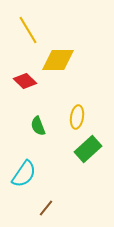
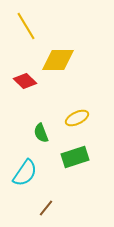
yellow line: moved 2 px left, 4 px up
yellow ellipse: moved 1 px down; rotated 55 degrees clockwise
green semicircle: moved 3 px right, 7 px down
green rectangle: moved 13 px left, 8 px down; rotated 24 degrees clockwise
cyan semicircle: moved 1 px right, 1 px up
